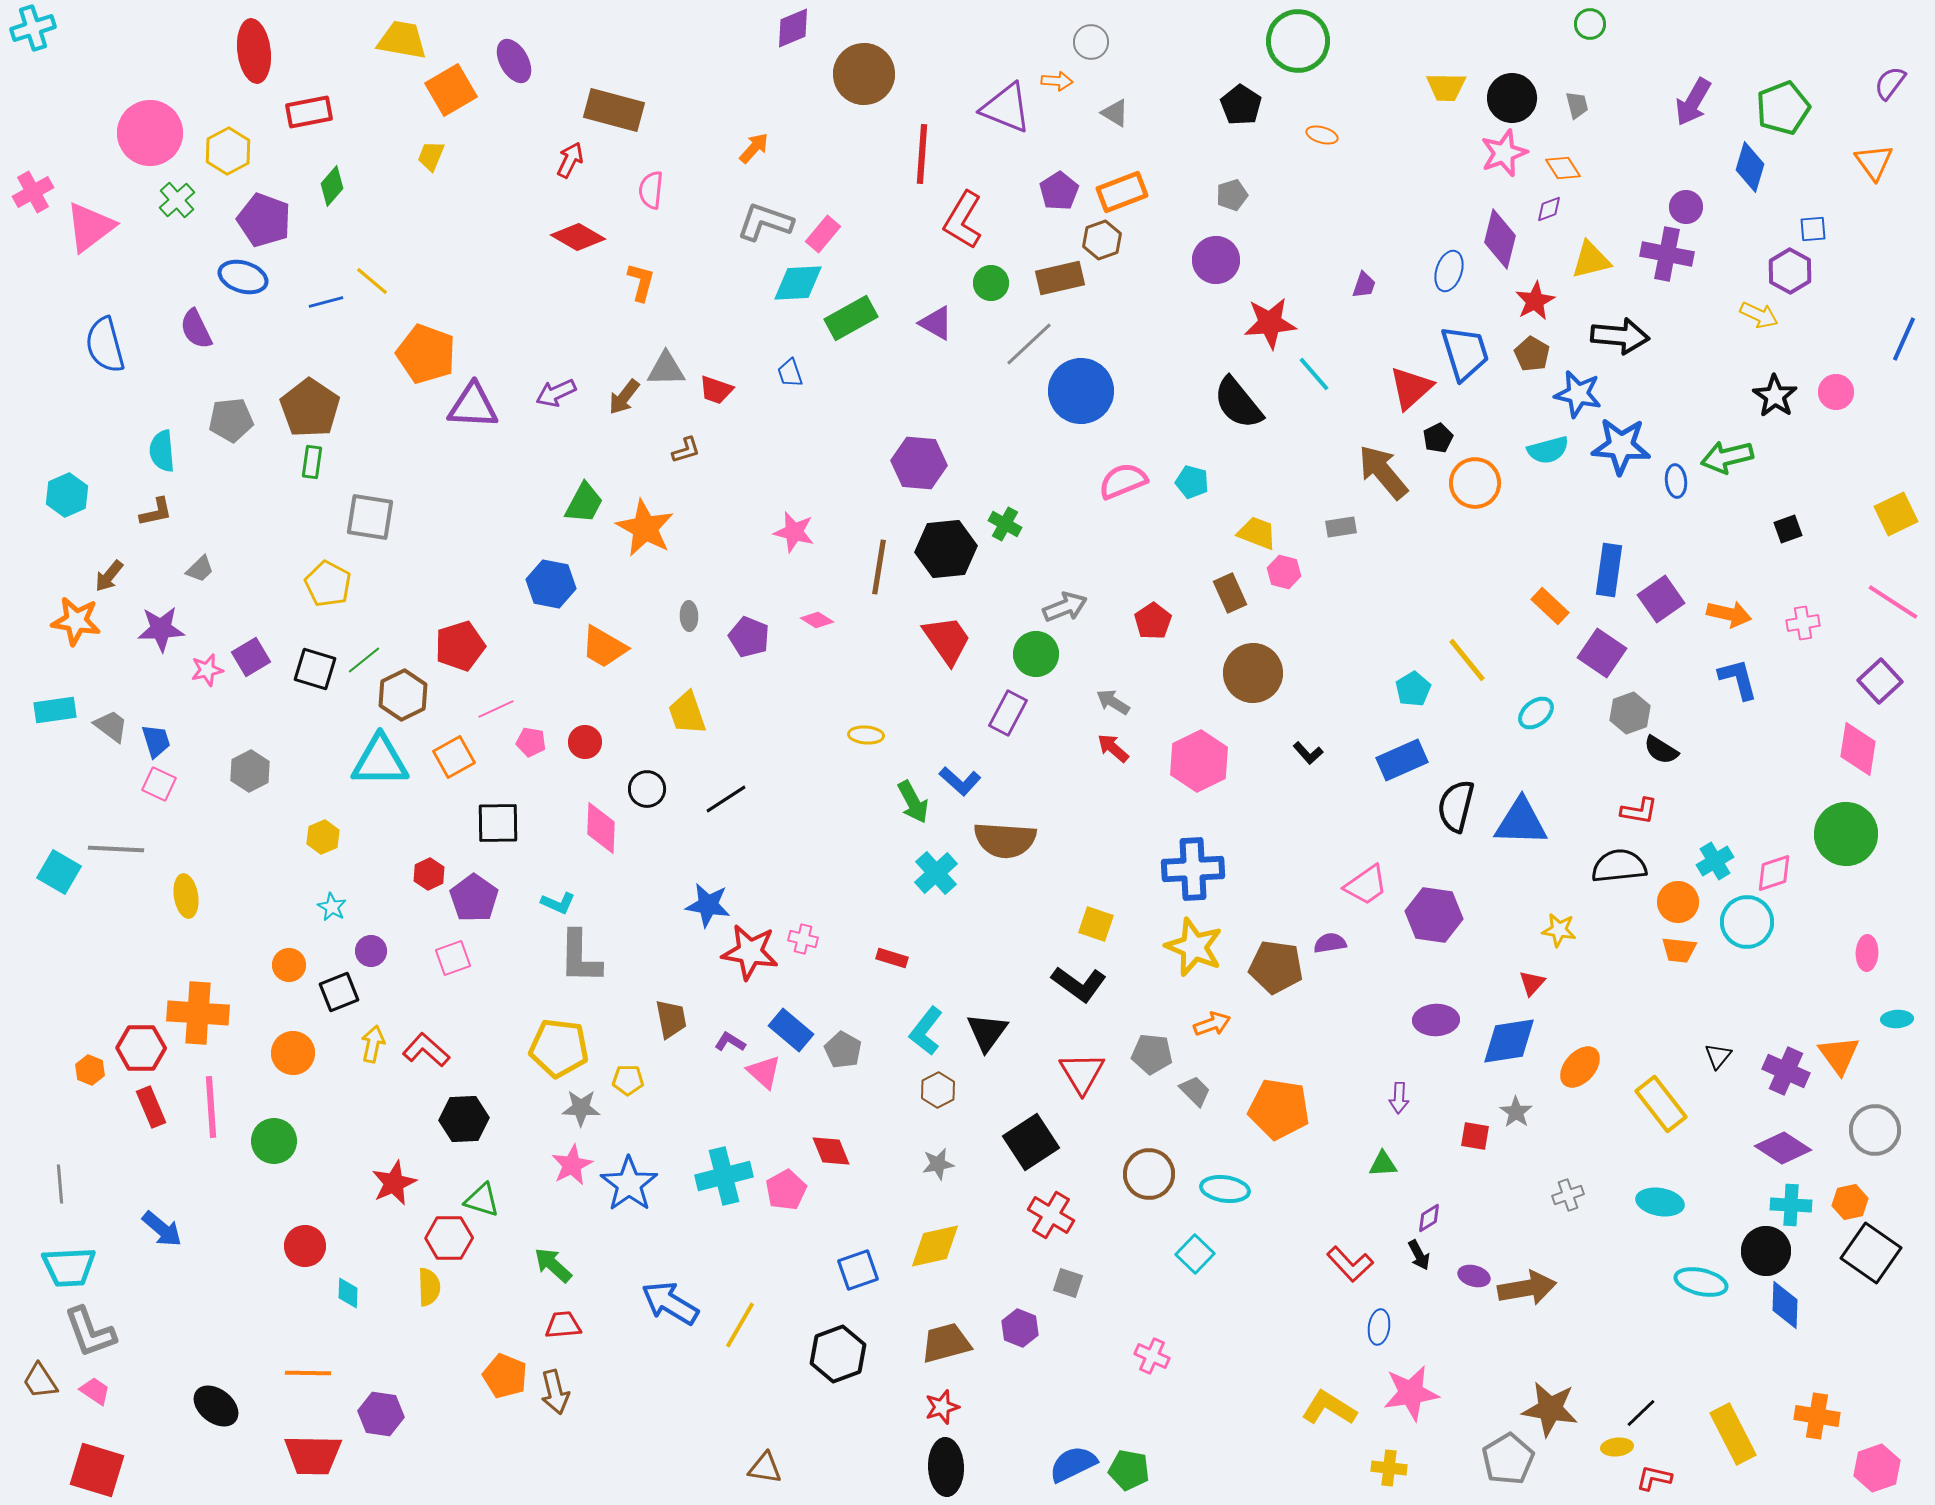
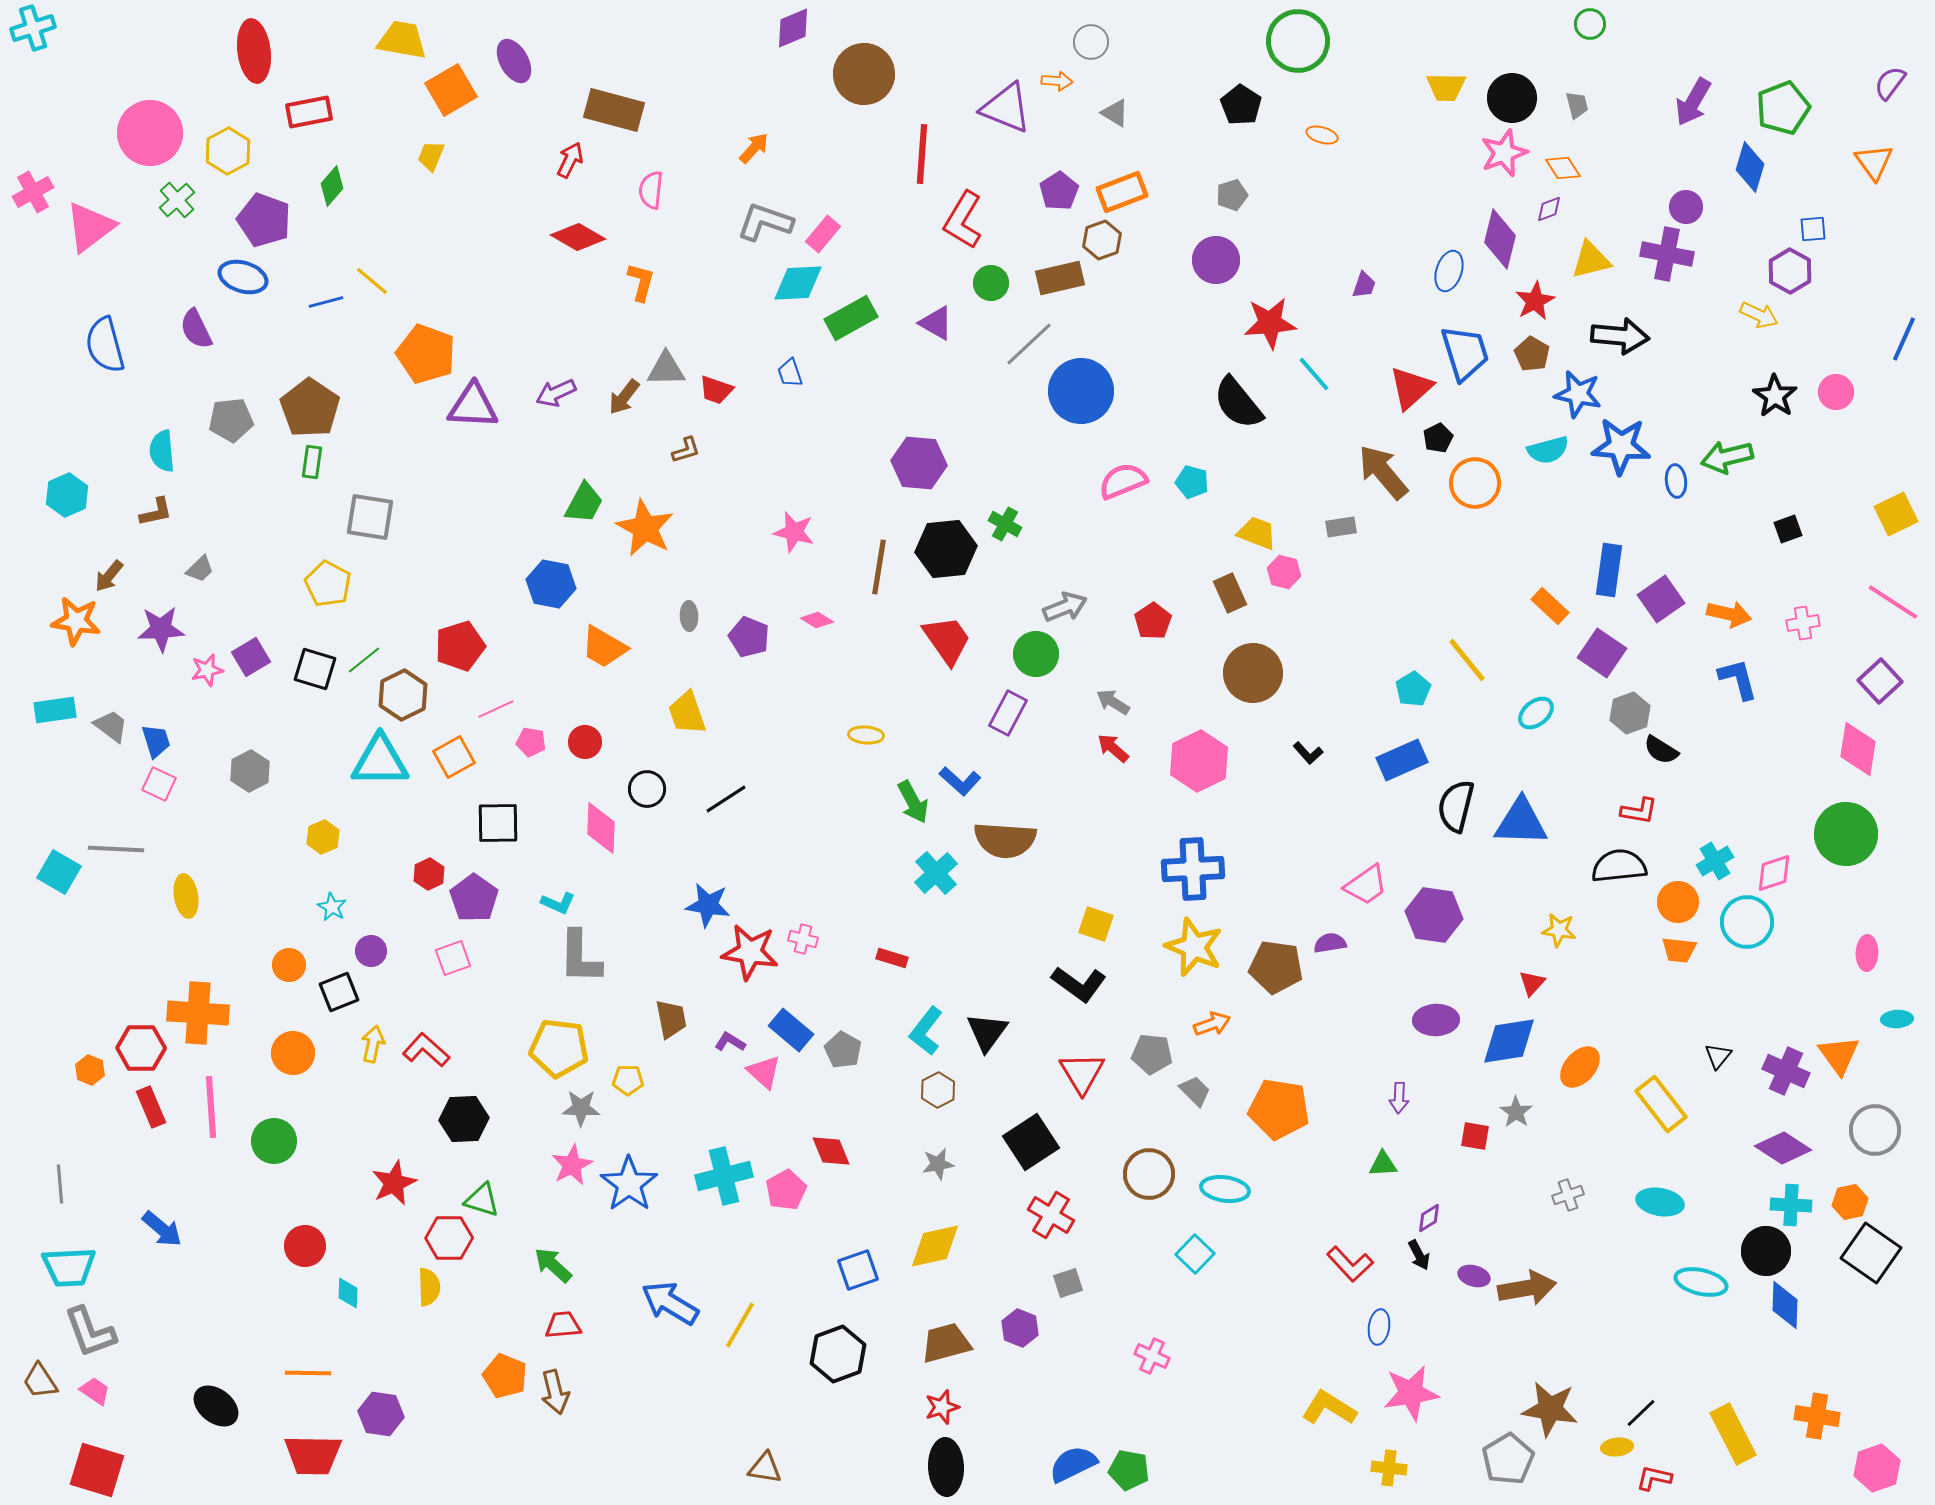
gray square at (1068, 1283): rotated 36 degrees counterclockwise
